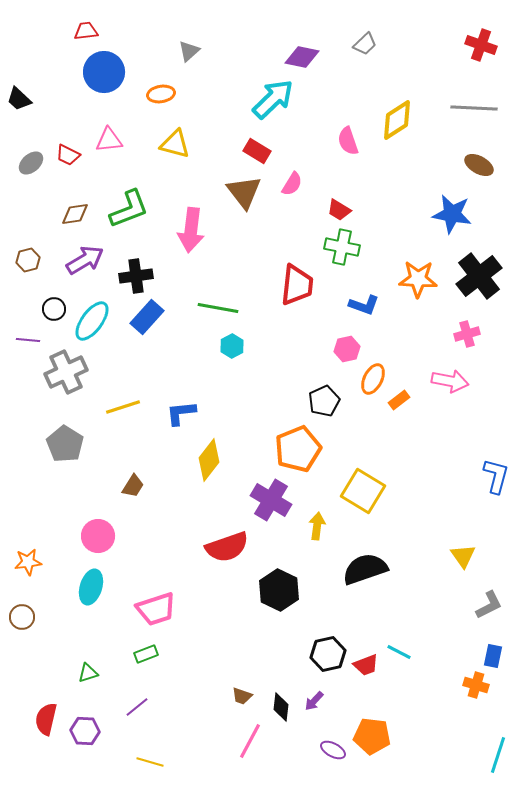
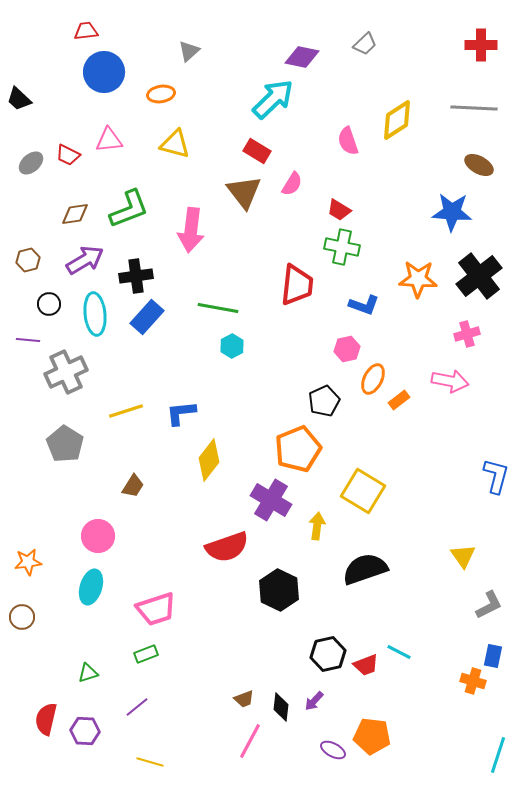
red cross at (481, 45): rotated 20 degrees counterclockwise
blue star at (452, 214): moved 2 px up; rotated 6 degrees counterclockwise
black circle at (54, 309): moved 5 px left, 5 px up
cyan ellipse at (92, 321): moved 3 px right, 7 px up; rotated 42 degrees counterclockwise
yellow line at (123, 407): moved 3 px right, 4 px down
orange cross at (476, 685): moved 3 px left, 4 px up
brown trapezoid at (242, 696): moved 2 px right, 3 px down; rotated 40 degrees counterclockwise
